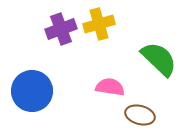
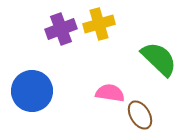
pink semicircle: moved 6 px down
brown ellipse: rotated 44 degrees clockwise
